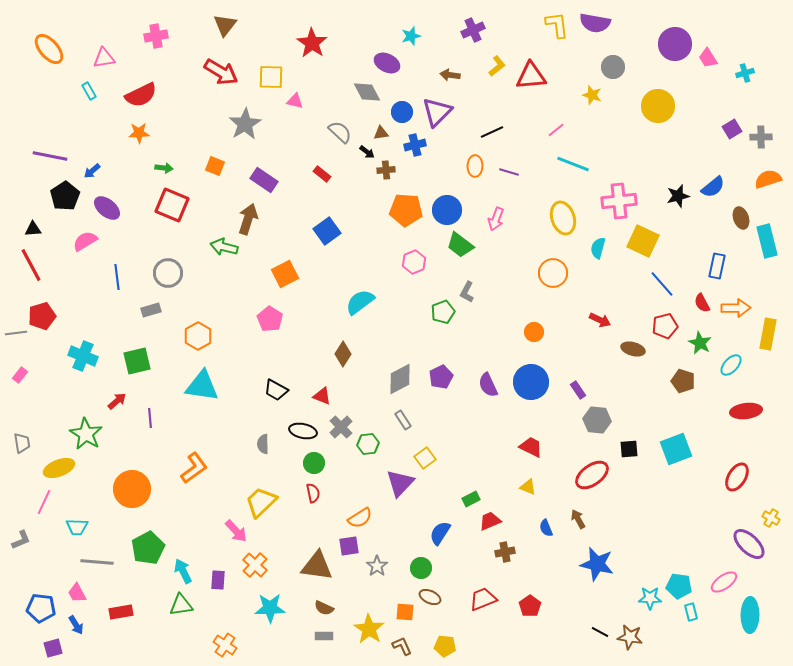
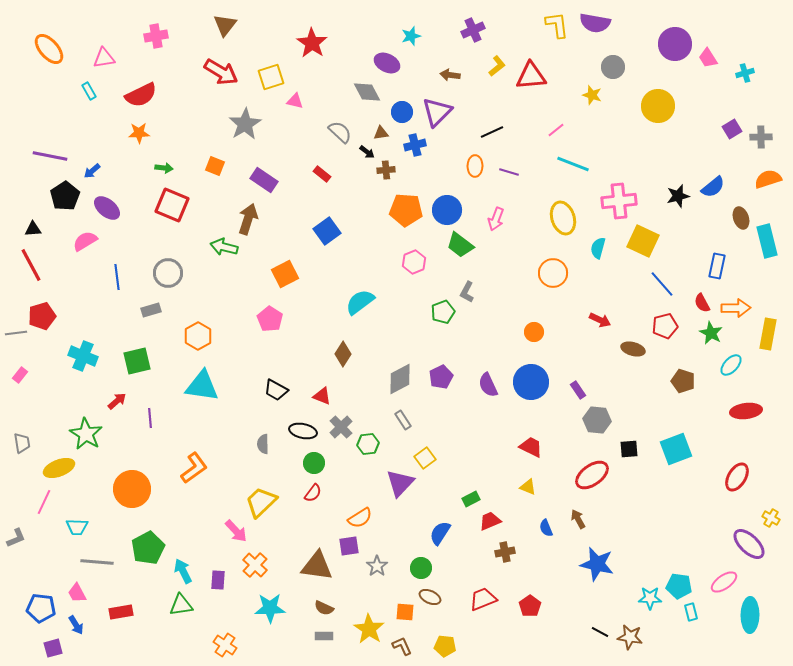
yellow square at (271, 77): rotated 20 degrees counterclockwise
green star at (700, 343): moved 11 px right, 10 px up
red semicircle at (313, 493): rotated 48 degrees clockwise
gray L-shape at (21, 540): moved 5 px left, 2 px up
